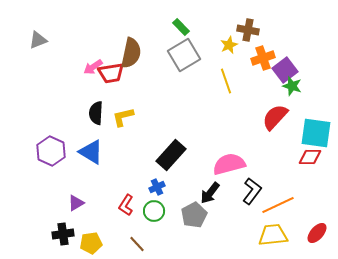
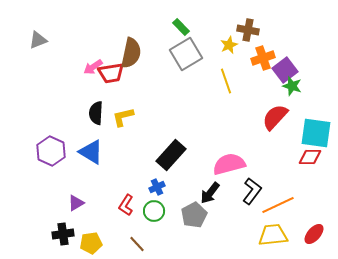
gray square: moved 2 px right, 1 px up
red ellipse: moved 3 px left, 1 px down
